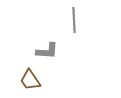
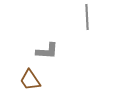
gray line: moved 13 px right, 3 px up
